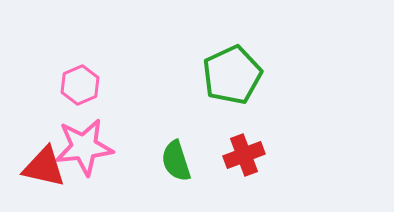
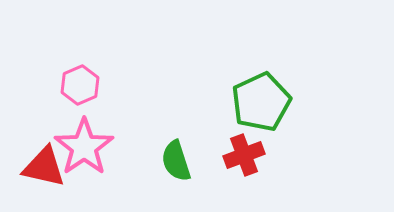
green pentagon: moved 29 px right, 27 px down
pink star: rotated 28 degrees counterclockwise
